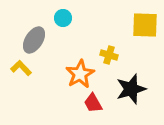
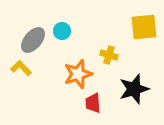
cyan circle: moved 1 px left, 13 px down
yellow square: moved 1 px left, 2 px down; rotated 8 degrees counterclockwise
gray ellipse: moved 1 px left; rotated 8 degrees clockwise
orange star: moved 2 px left; rotated 12 degrees clockwise
black star: moved 3 px right
red trapezoid: rotated 25 degrees clockwise
